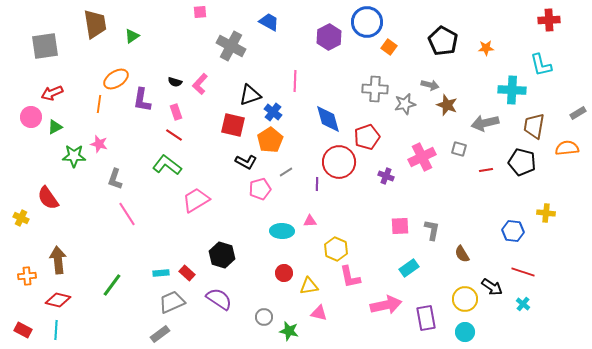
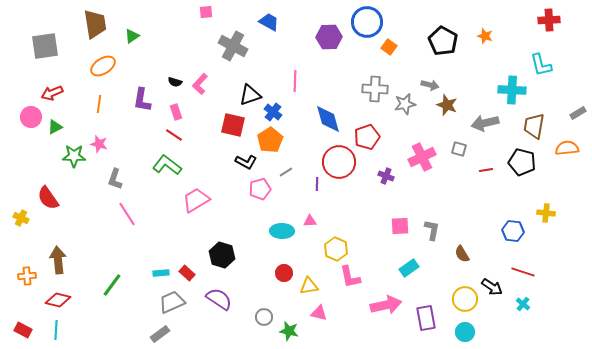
pink square at (200, 12): moved 6 px right
purple hexagon at (329, 37): rotated 25 degrees clockwise
gray cross at (231, 46): moved 2 px right
orange star at (486, 48): moved 1 px left, 12 px up; rotated 21 degrees clockwise
orange ellipse at (116, 79): moved 13 px left, 13 px up
